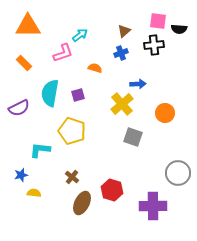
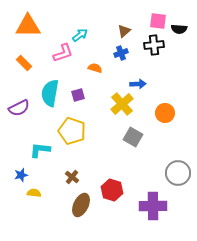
gray square: rotated 12 degrees clockwise
brown ellipse: moved 1 px left, 2 px down
